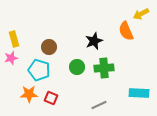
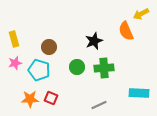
pink star: moved 4 px right, 5 px down
orange star: moved 1 px right, 5 px down
